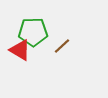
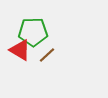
brown line: moved 15 px left, 9 px down
